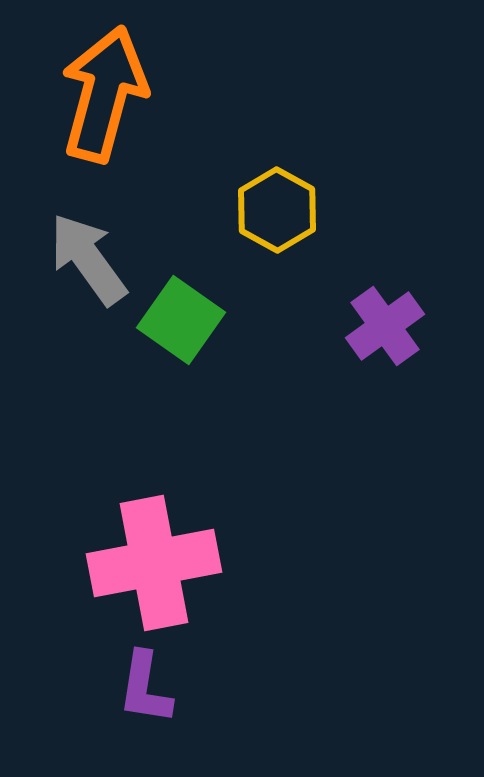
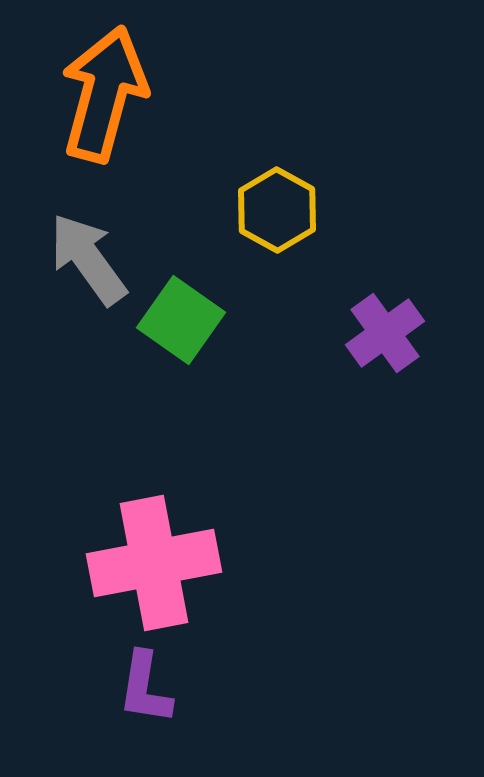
purple cross: moved 7 px down
